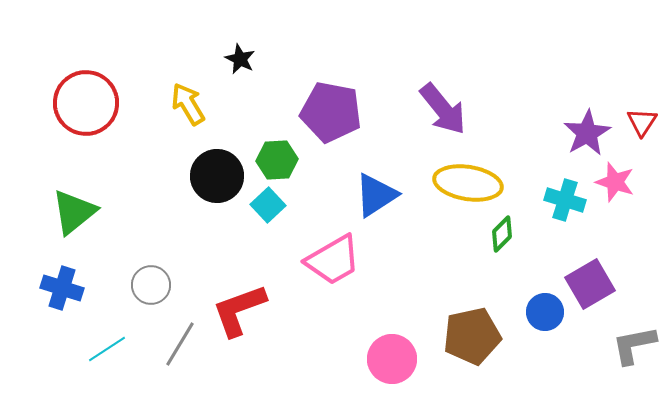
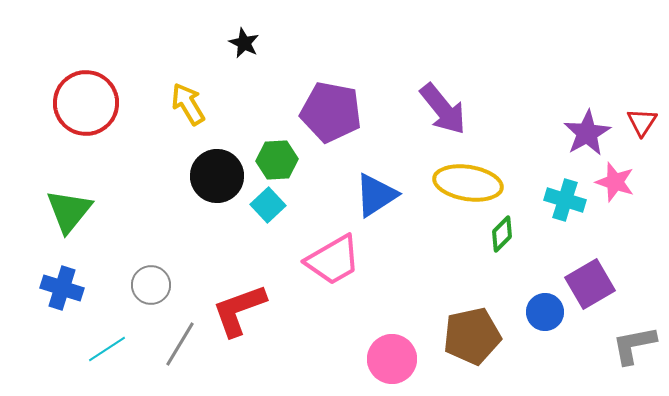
black star: moved 4 px right, 16 px up
green triangle: moved 5 px left, 1 px up; rotated 12 degrees counterclockwise
